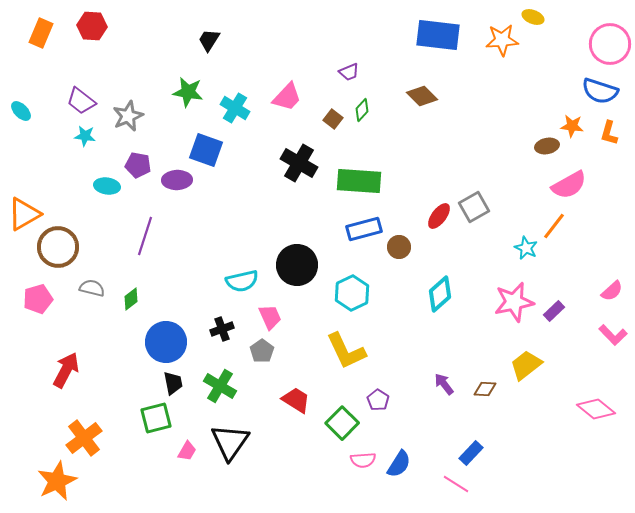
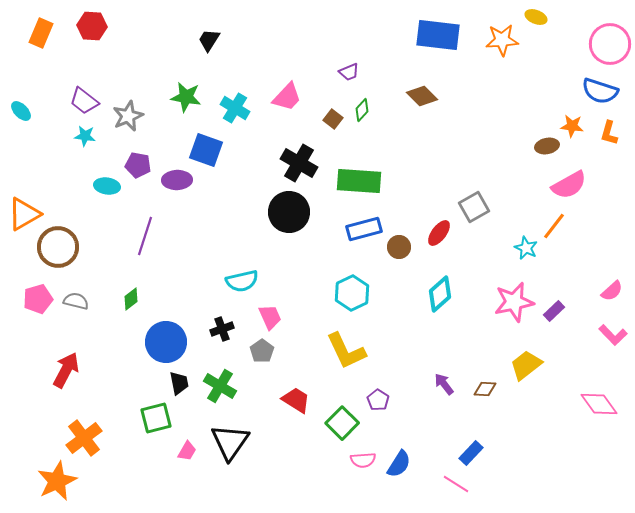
yellow ellipse at (533, 17): moved 3 px right
green star at (188, 92): moved 2 px left, 5 px down
purple trapezoid at (81, 101): moved 3 px right
red ellipse at (439, 216): moved 17 px down
black circle at (297, 265): moved 8 px left, 53 px up
gray semicircle at (92, 288): moved 16 px left, 13 px down
black trapezoid at (173, 383): moved 6 px right
pink diamond at (596, 409): moved 3 px right, 5 px up; rotated 15 degrees clockwise
